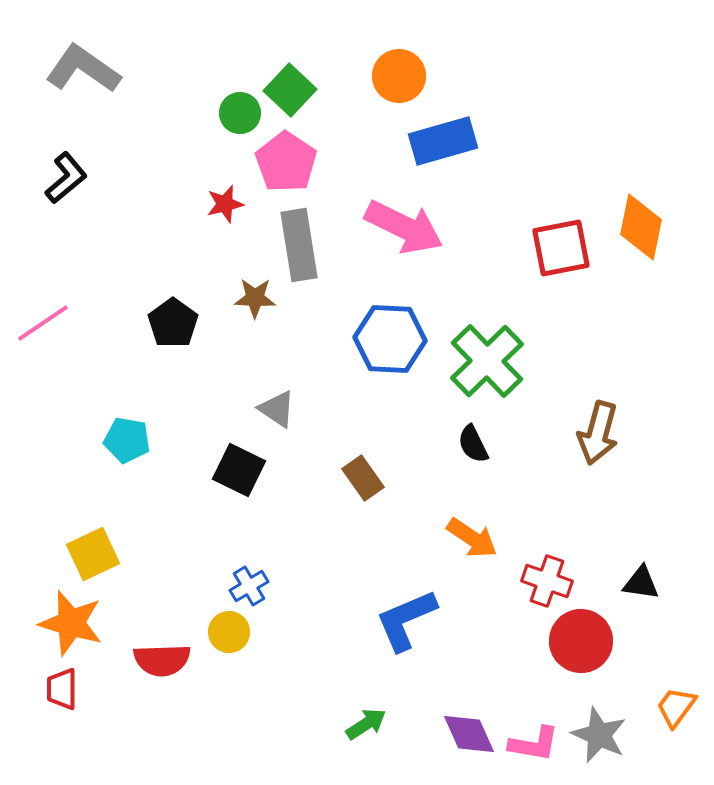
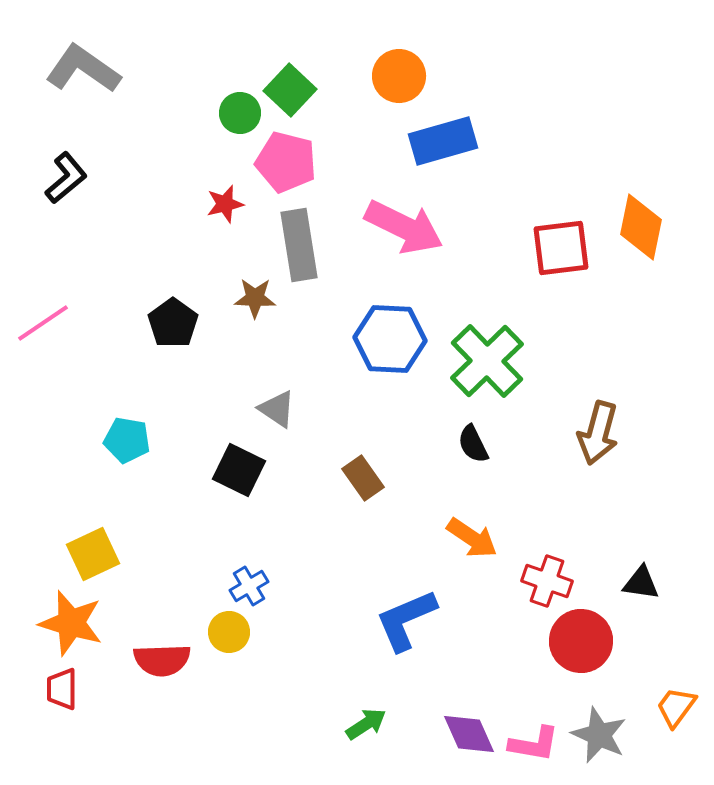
pink pentagon: rotated 20 degrees counterclockwise
red square: rotated 4 degrees clockwise
